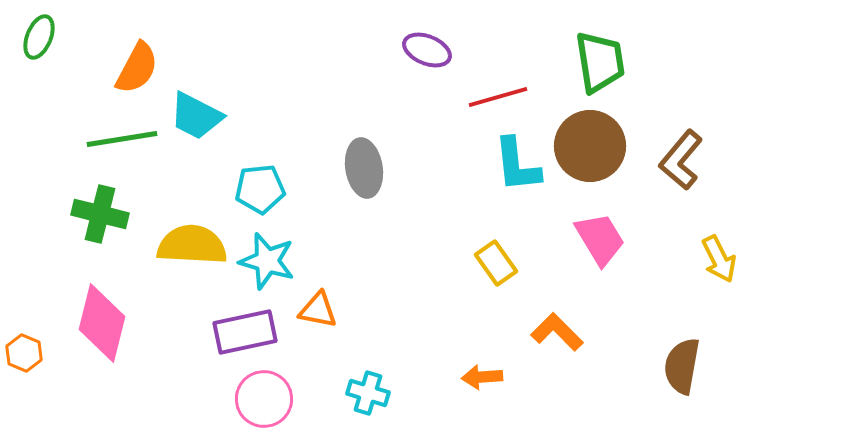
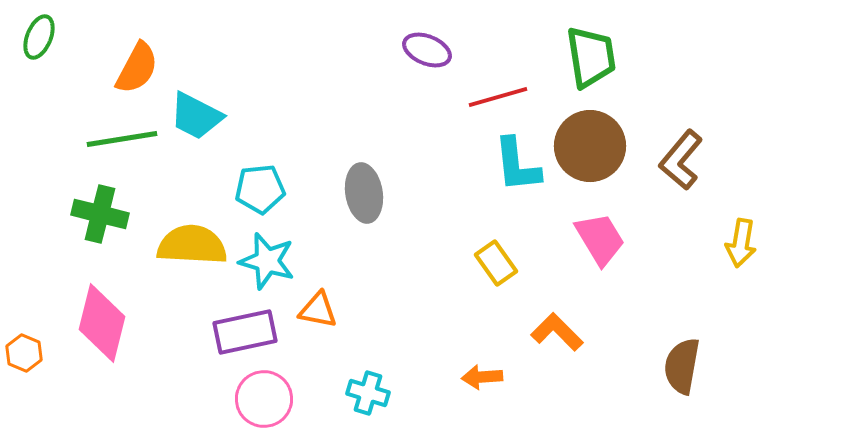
green trapezoid: moved 9 px left, 5 px up
gray ellipse: moved 25 px down
yellow arrow: moved 22 px right, 16 px up; rotated 36 degrees clockwise
